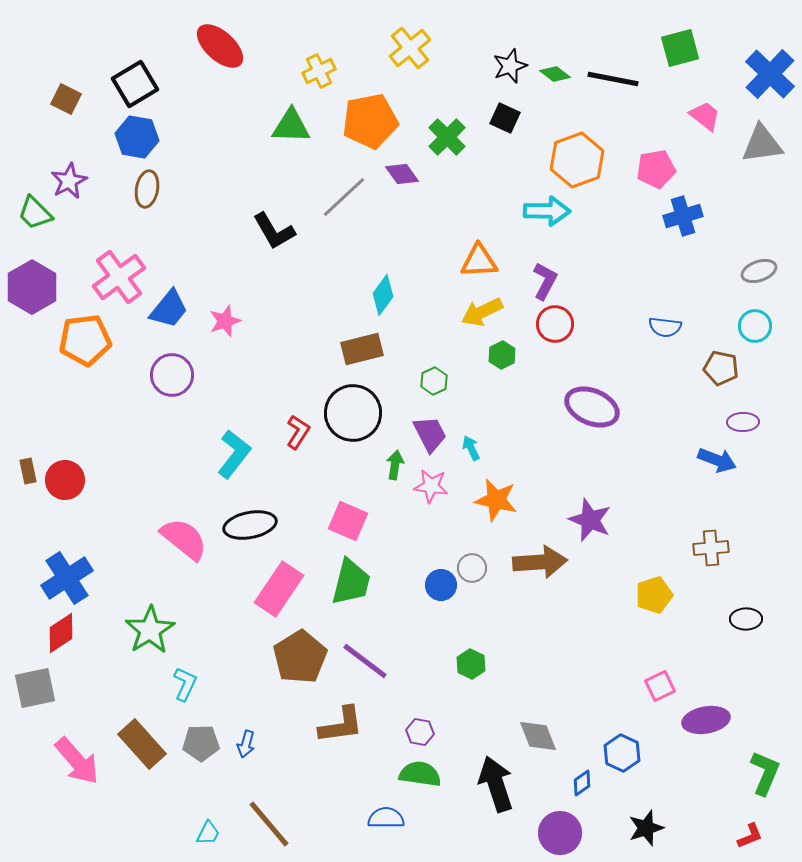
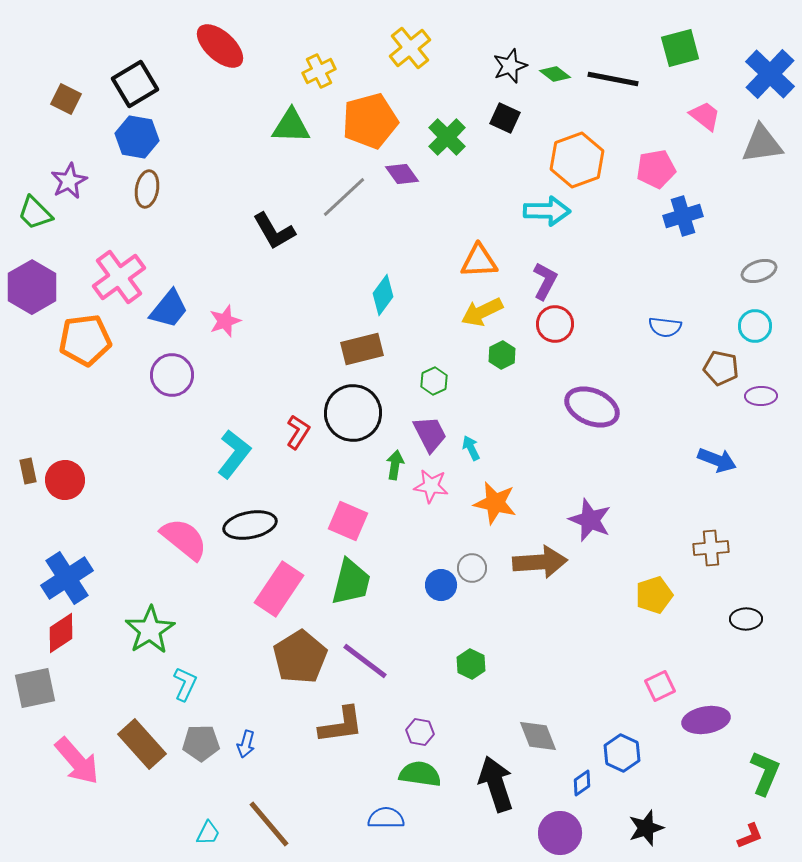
orange pentagon at (370, 121): rotated 4 degrees counterclockwise
purple ellipse at (743, 422): moved 18 px right, 26 px up
orange star at (496, 500): moved 1 px left, 3 px down
